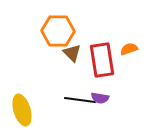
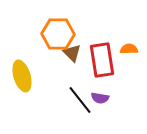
orange hexagon: moved 3 px down
orange semicircle: rotated 18 degrees clockwise
black line: rotated 44 degrees clockwise
yellow ellipse: moved 34 px up
